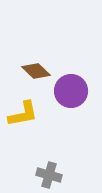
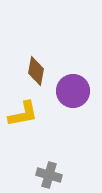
brown diamond: rotated 56 degrees clockwise
purple circle: moved 2 px right
